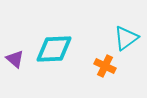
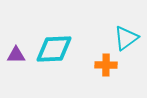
purple triangle: moved 1 px right, 4 px up; rotated 42 degrees counterclockwise
orange cross: moved 1 px right, 1 px up; rotated 25 degrees counterclockwise
